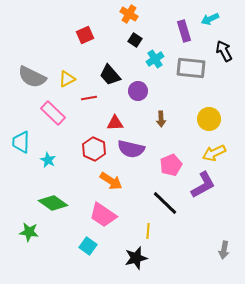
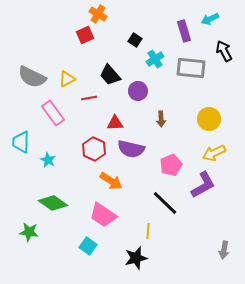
orange cross: moved 31 px left
pink rectangle: rotated 10 degrees clockwise
